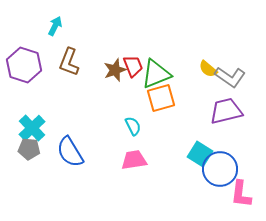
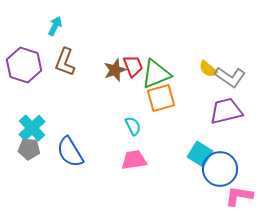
brown L-shape: moved 4 px left
pink L-shape: moved 2 px left, 2 px down; rotated 92 degrees clockwise
